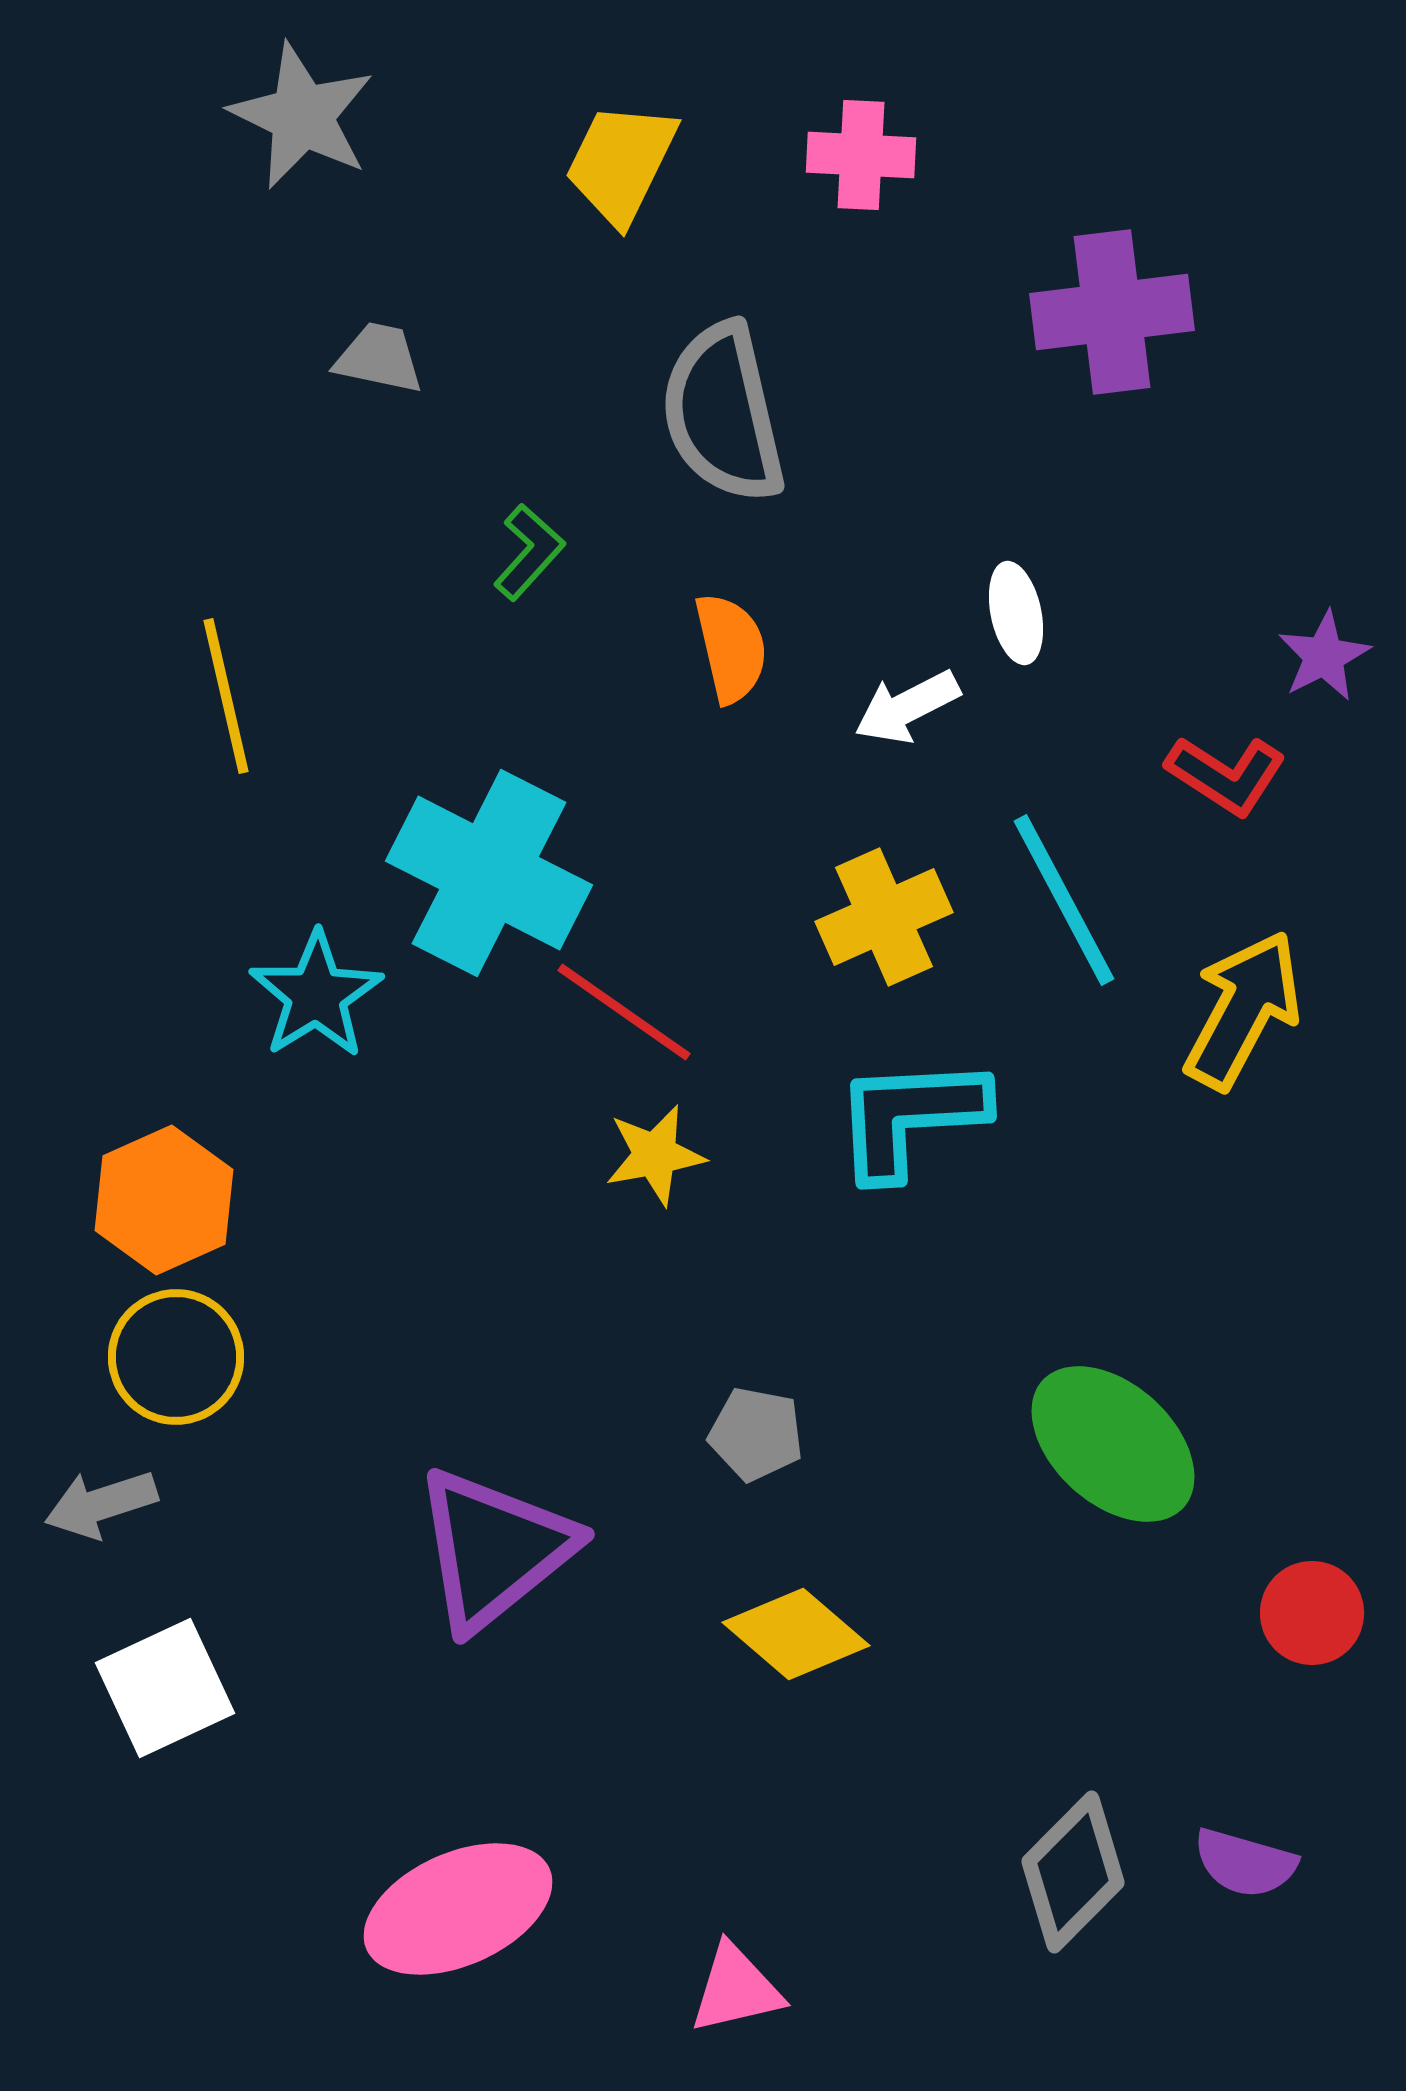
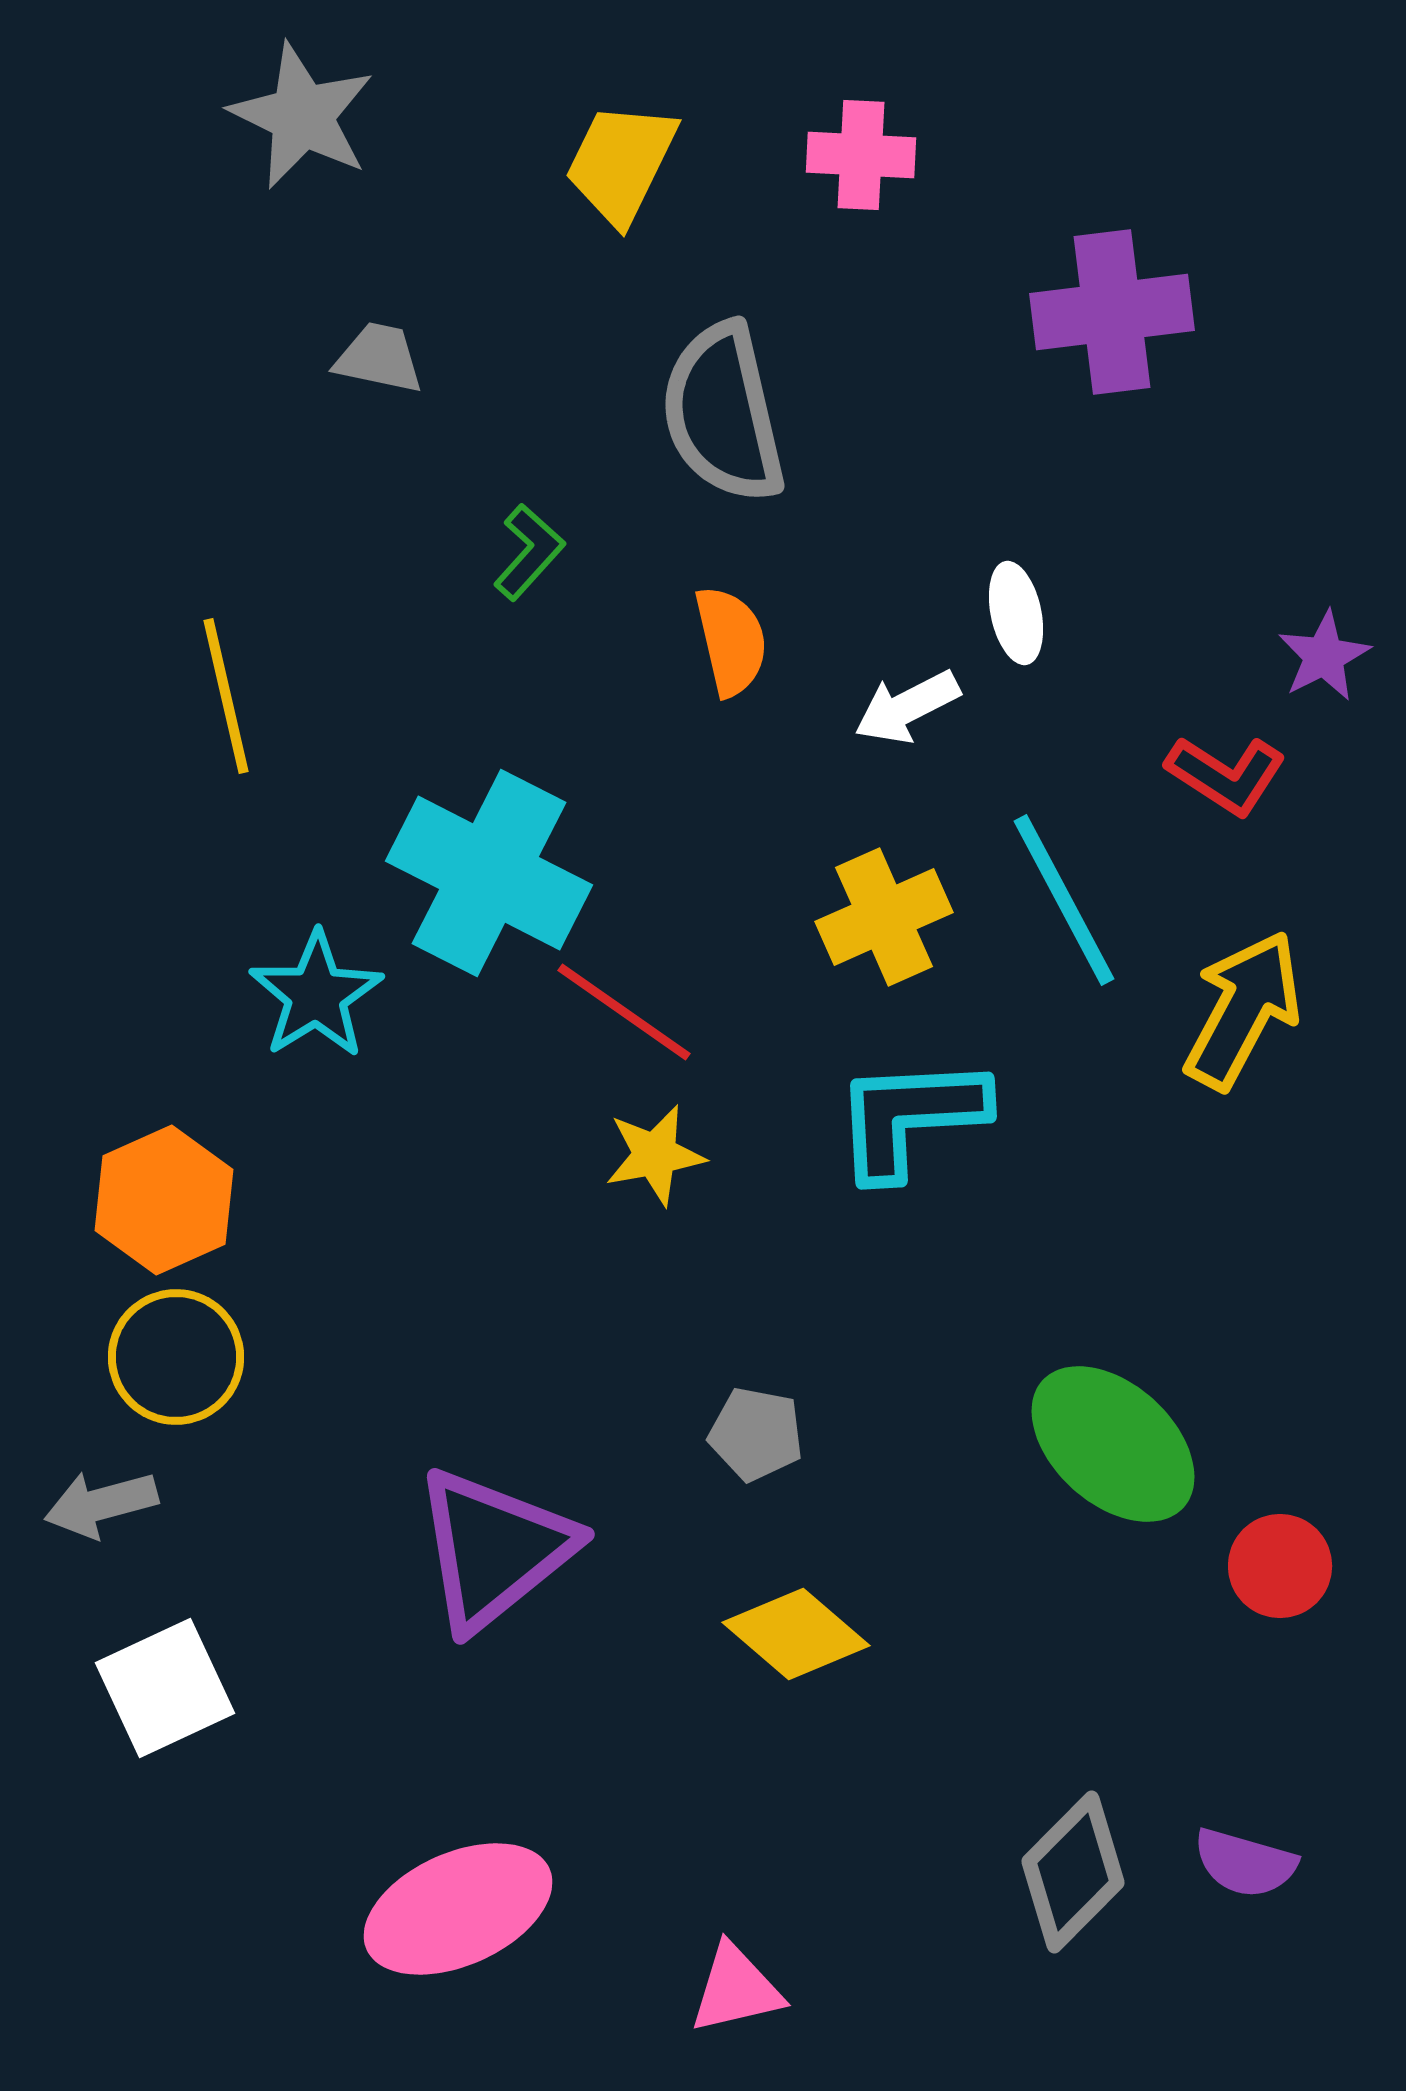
orange semicircle: moved 7 px up
gray arrow: rotated 3 degrees clockwise
red circle: moved 32 px left, 47 px up
